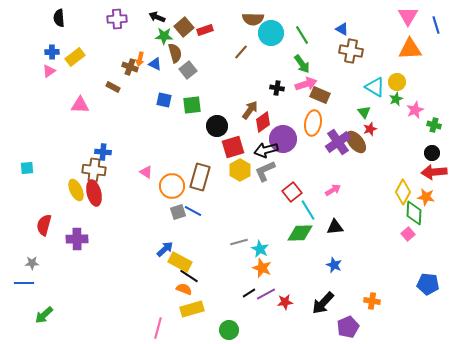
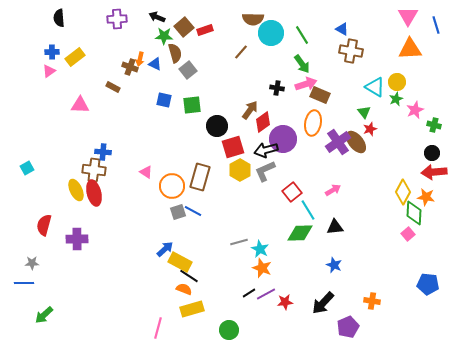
cyan square at (27, 168): rotated 24 degrees counterclockwise
